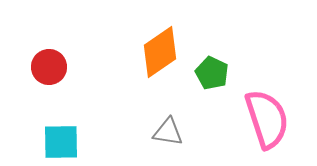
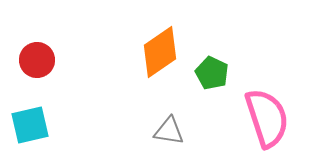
red circle: moved 12 px left, 7 px up
pink semicircle: moved 1 px up
gray triangle: moved 1 px right, 1 px up
cyan square: moved 31 px left, 17 px up; rotated 12 degrees counterclockwise
